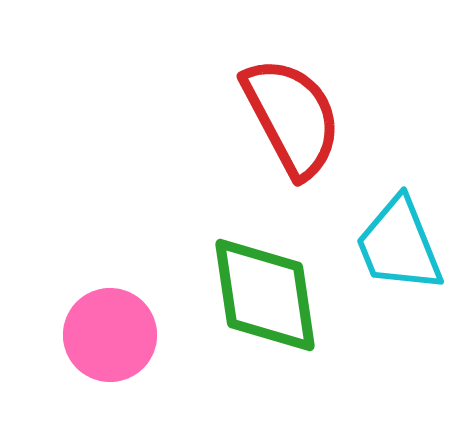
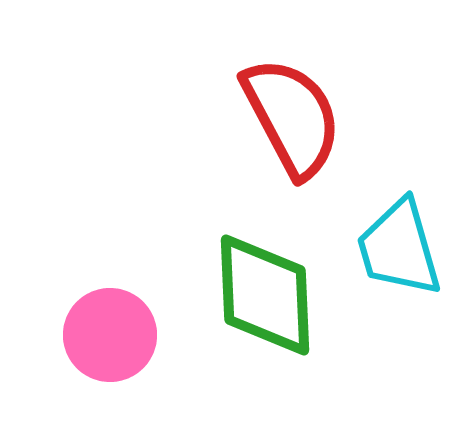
cyan trapezoid: moved 3 px down; rotated 6 degrees clockwise
green diamond: rotated 6 degrees clockwise
